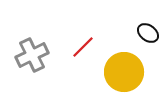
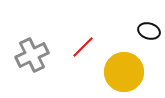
black ellipse: moved 1 px right, 2 px up; rotated 20 degrees counterclockwise
